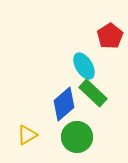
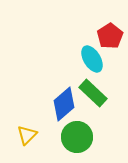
cyan ellipse: moved 8 px right, 7 px up
yellow triangle: rotated 15 degrees counterclockwise
